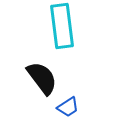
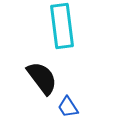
blue trapezoid: rotated 90 degrees clockwise
